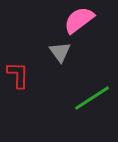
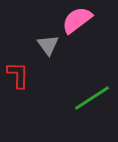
pink semicircle: moved 2 px left
gray triangle: moved 12 px left, 7 px up
